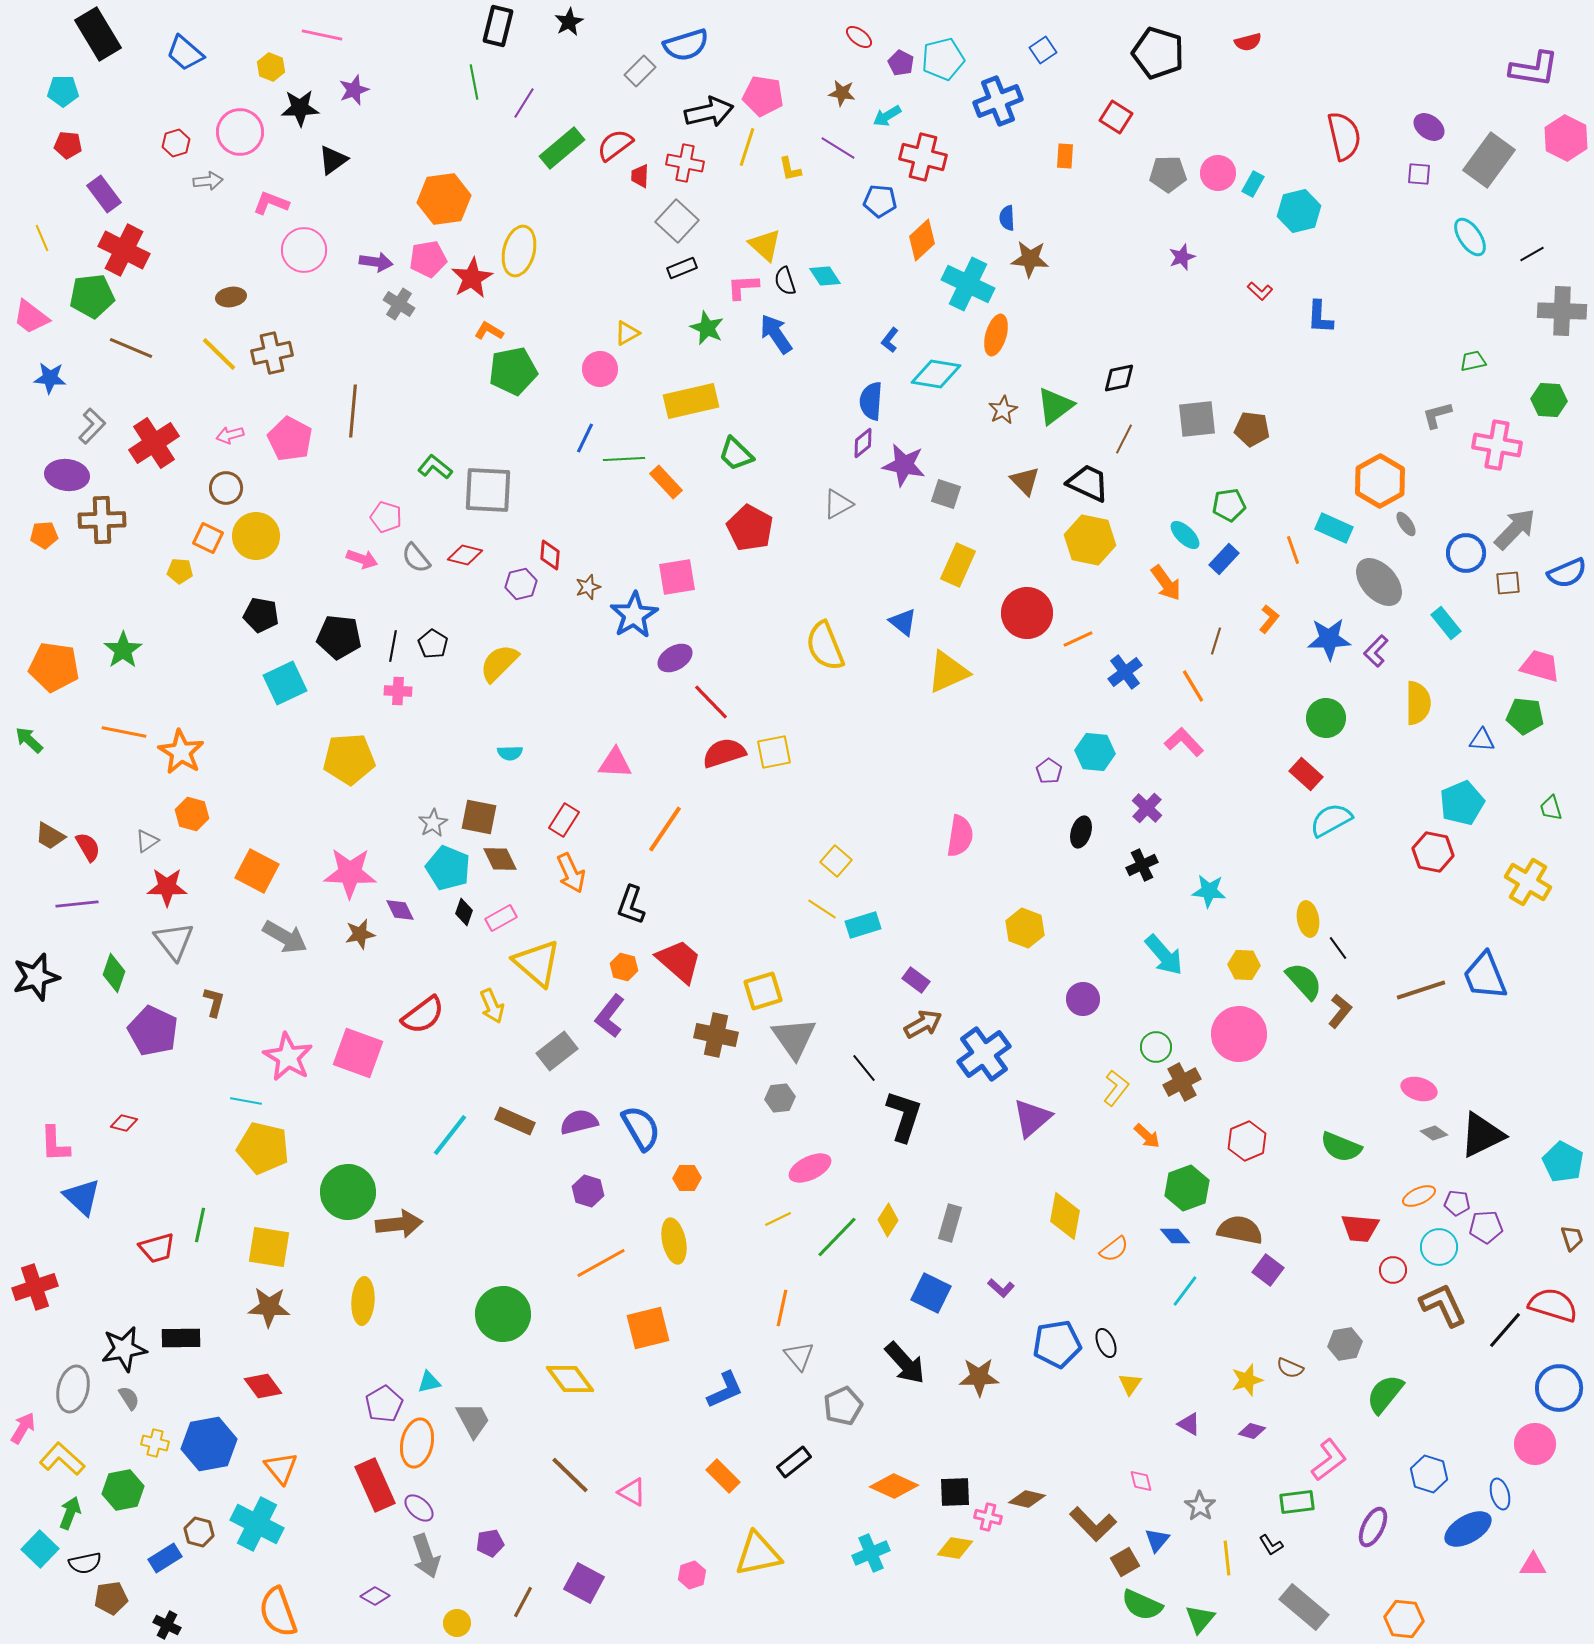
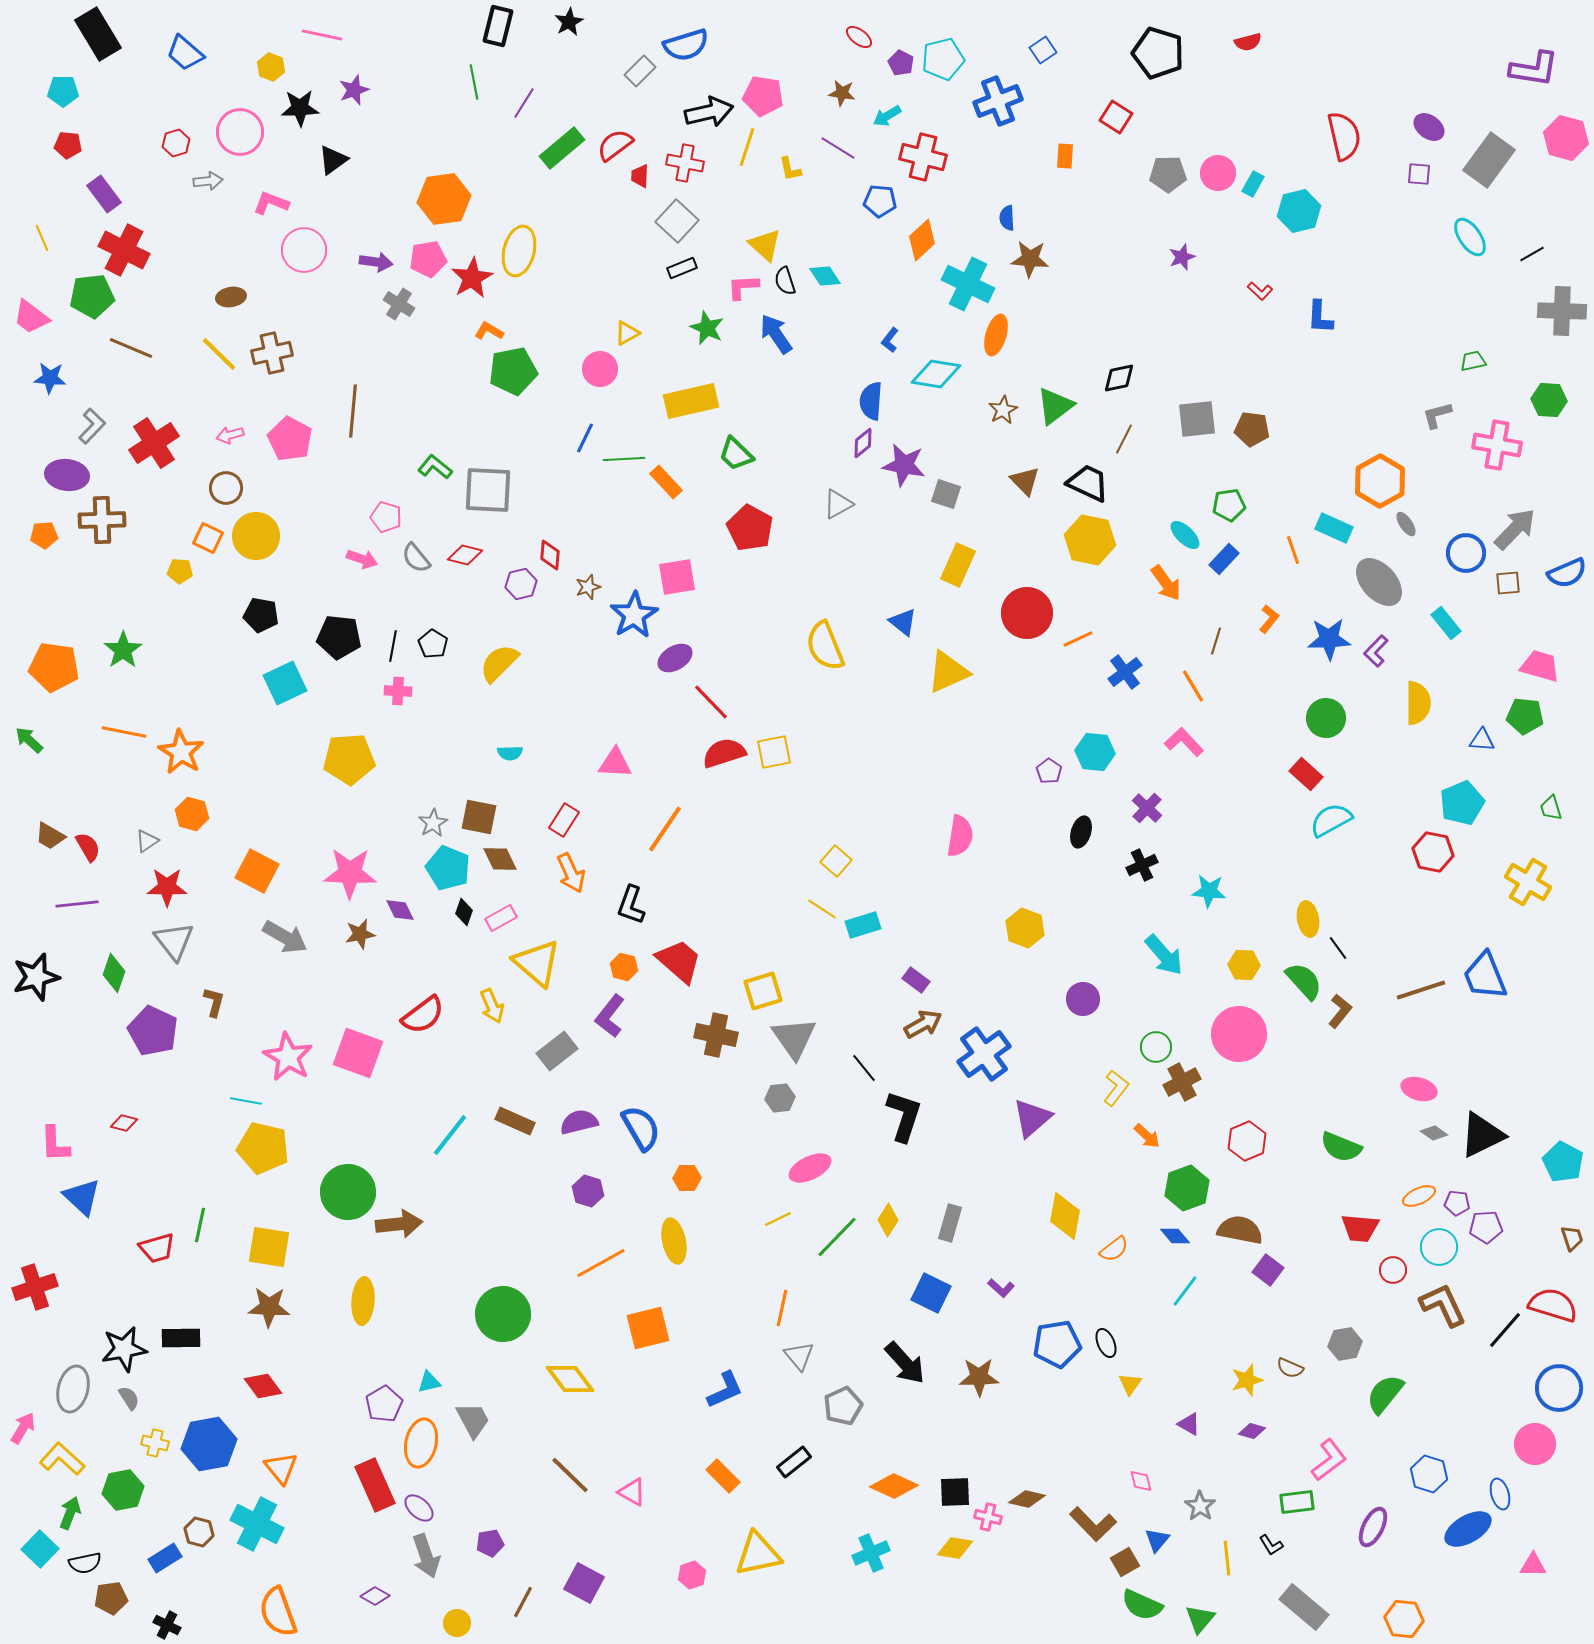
pink hexagon at (1566, 138): rotated 12 degrees counterclockwise
orange ellipse at (417, 1443): moved 4 px right
